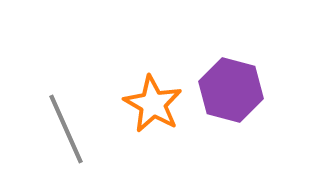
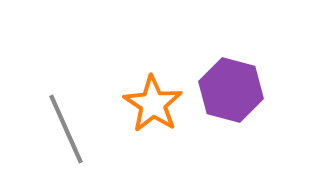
orange star: rotated 4 degrees clockwise
